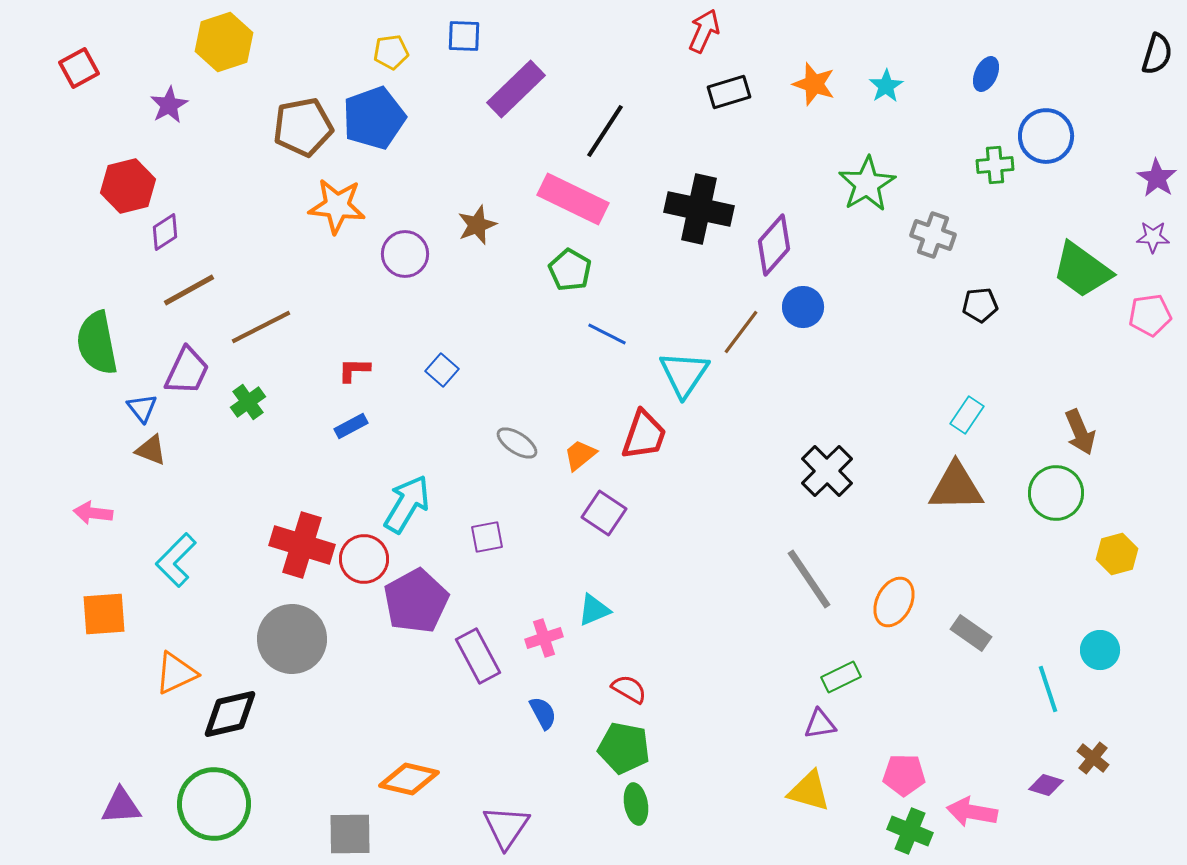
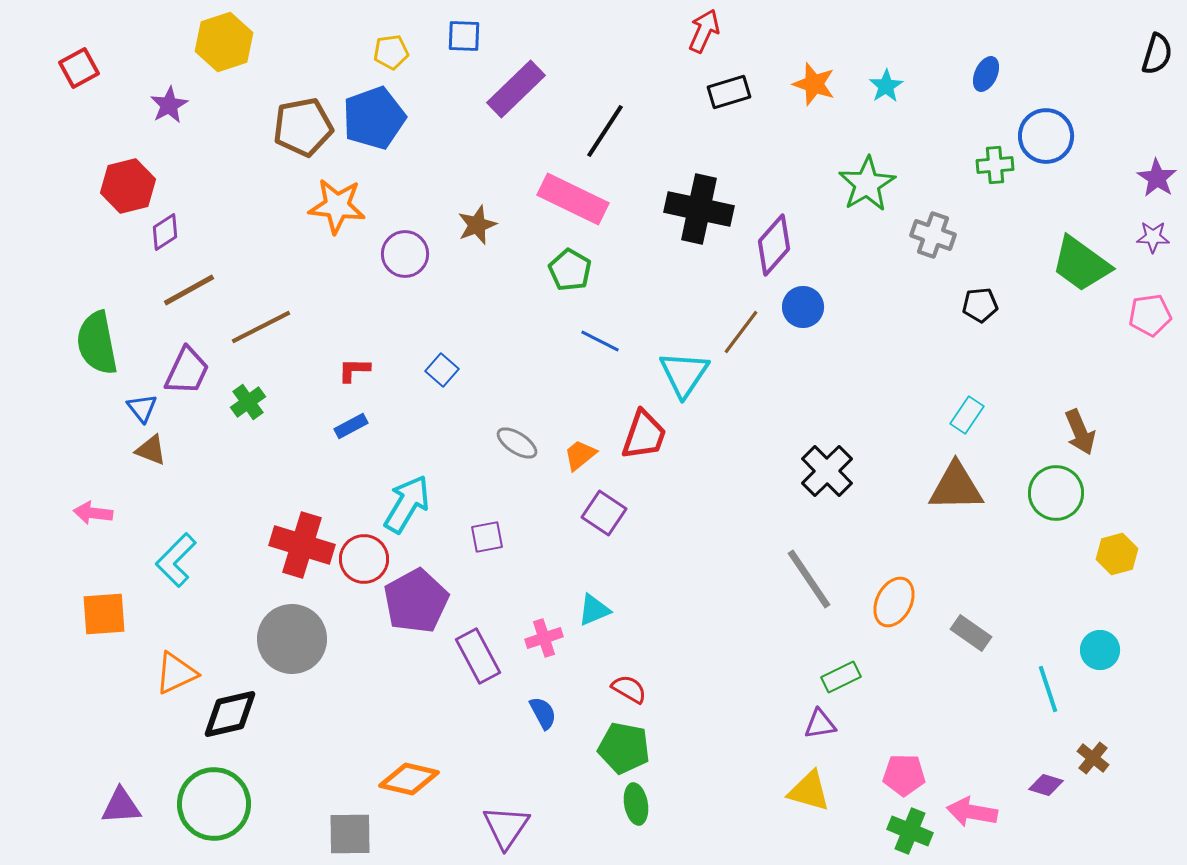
green trapezoid at (1082, 270): moved 1 px left, 6 px up
blue line at (607, 334): moved 7 px left, 7 px down
